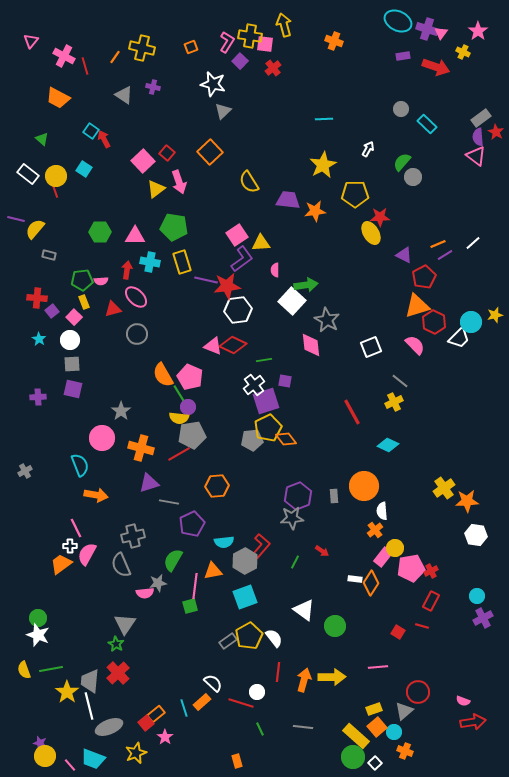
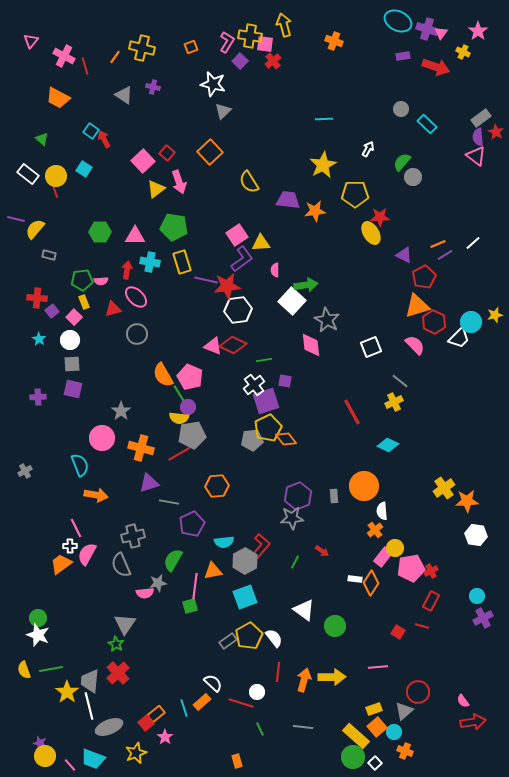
red cross at (273, 68): moved 7 px up
pink semicircle at (463, 701): rotated 32 degrees clockwise
